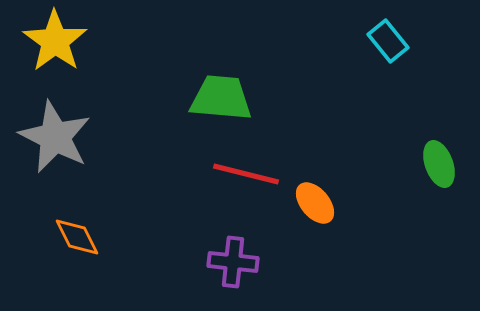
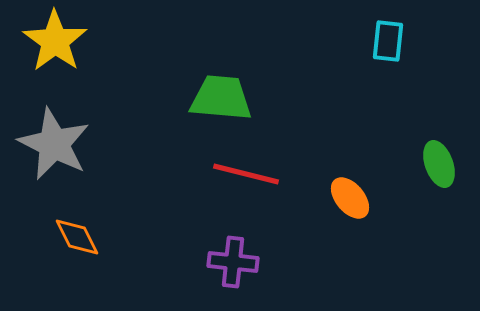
cyan rectangle: rotated 45 degrees clockwise
gray star: moved 1 px left, 7 px down
orange ellipse: moved 35 px right, 5 px up
